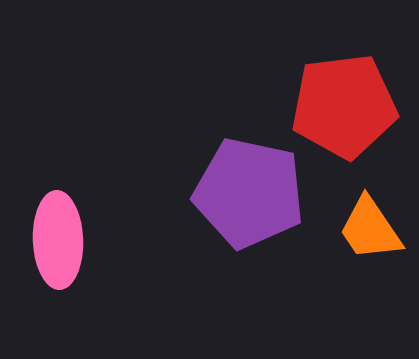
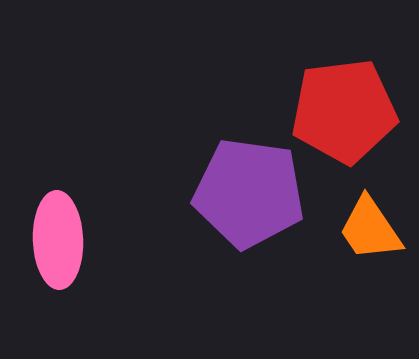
red pentagon: moved 5 px down
purple pentagon: rotated 4 degrees counterclockwise
